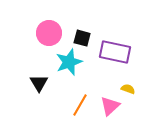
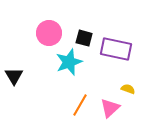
black square: moved 2 px right
purple rectangle: moved 1 px right, 3 px up
black triangle: moved 25 px left, 7 px up
pink triangle: moved 2 px down
